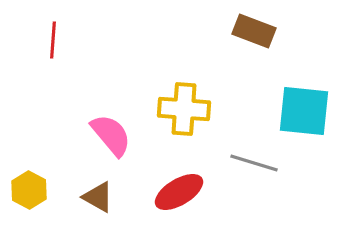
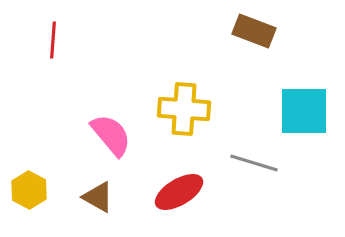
cyan square: rotated 6 degrees counterclockwise
